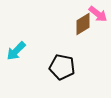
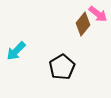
brown diamond: rotated 20 degrees counterclockwise
black pentagon: rotated 30 degrees clockwise
